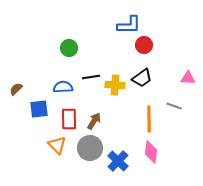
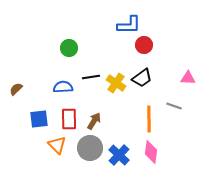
yellow cross: moved 1 px right, 2 px up; rotated 30 degrees clockwise
blue square: moved 10 px down
blue cross: moved 1 px right, 6 px up
